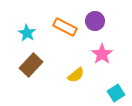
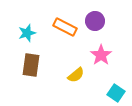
cyan star: rotated 24 degrees clockwise
pink star: moved 1 px left, 1 px down
brown rectangle: rotated 35 degrees counterclockwise
cyan square: rotated 24 degrees counterclockwise
